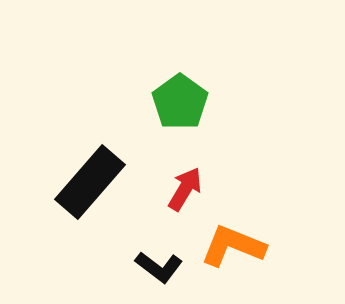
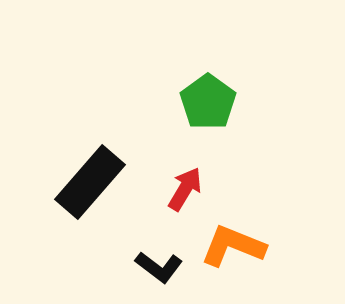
green pentagon: moved 28 px right
